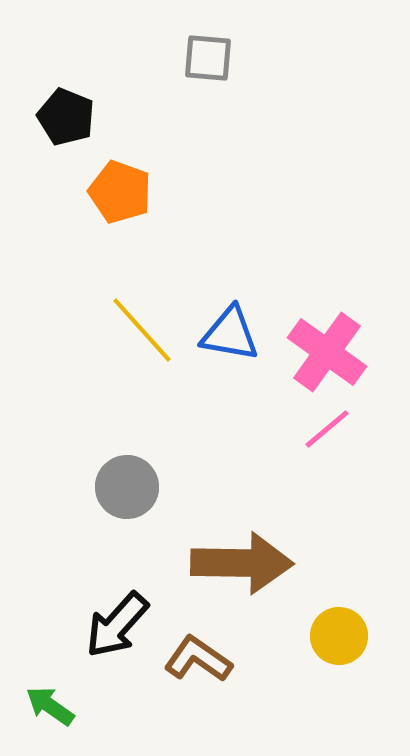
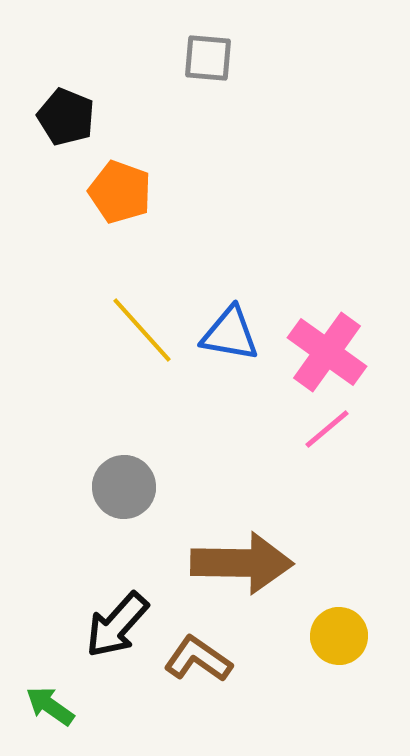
gray circle: moved 3 px left
